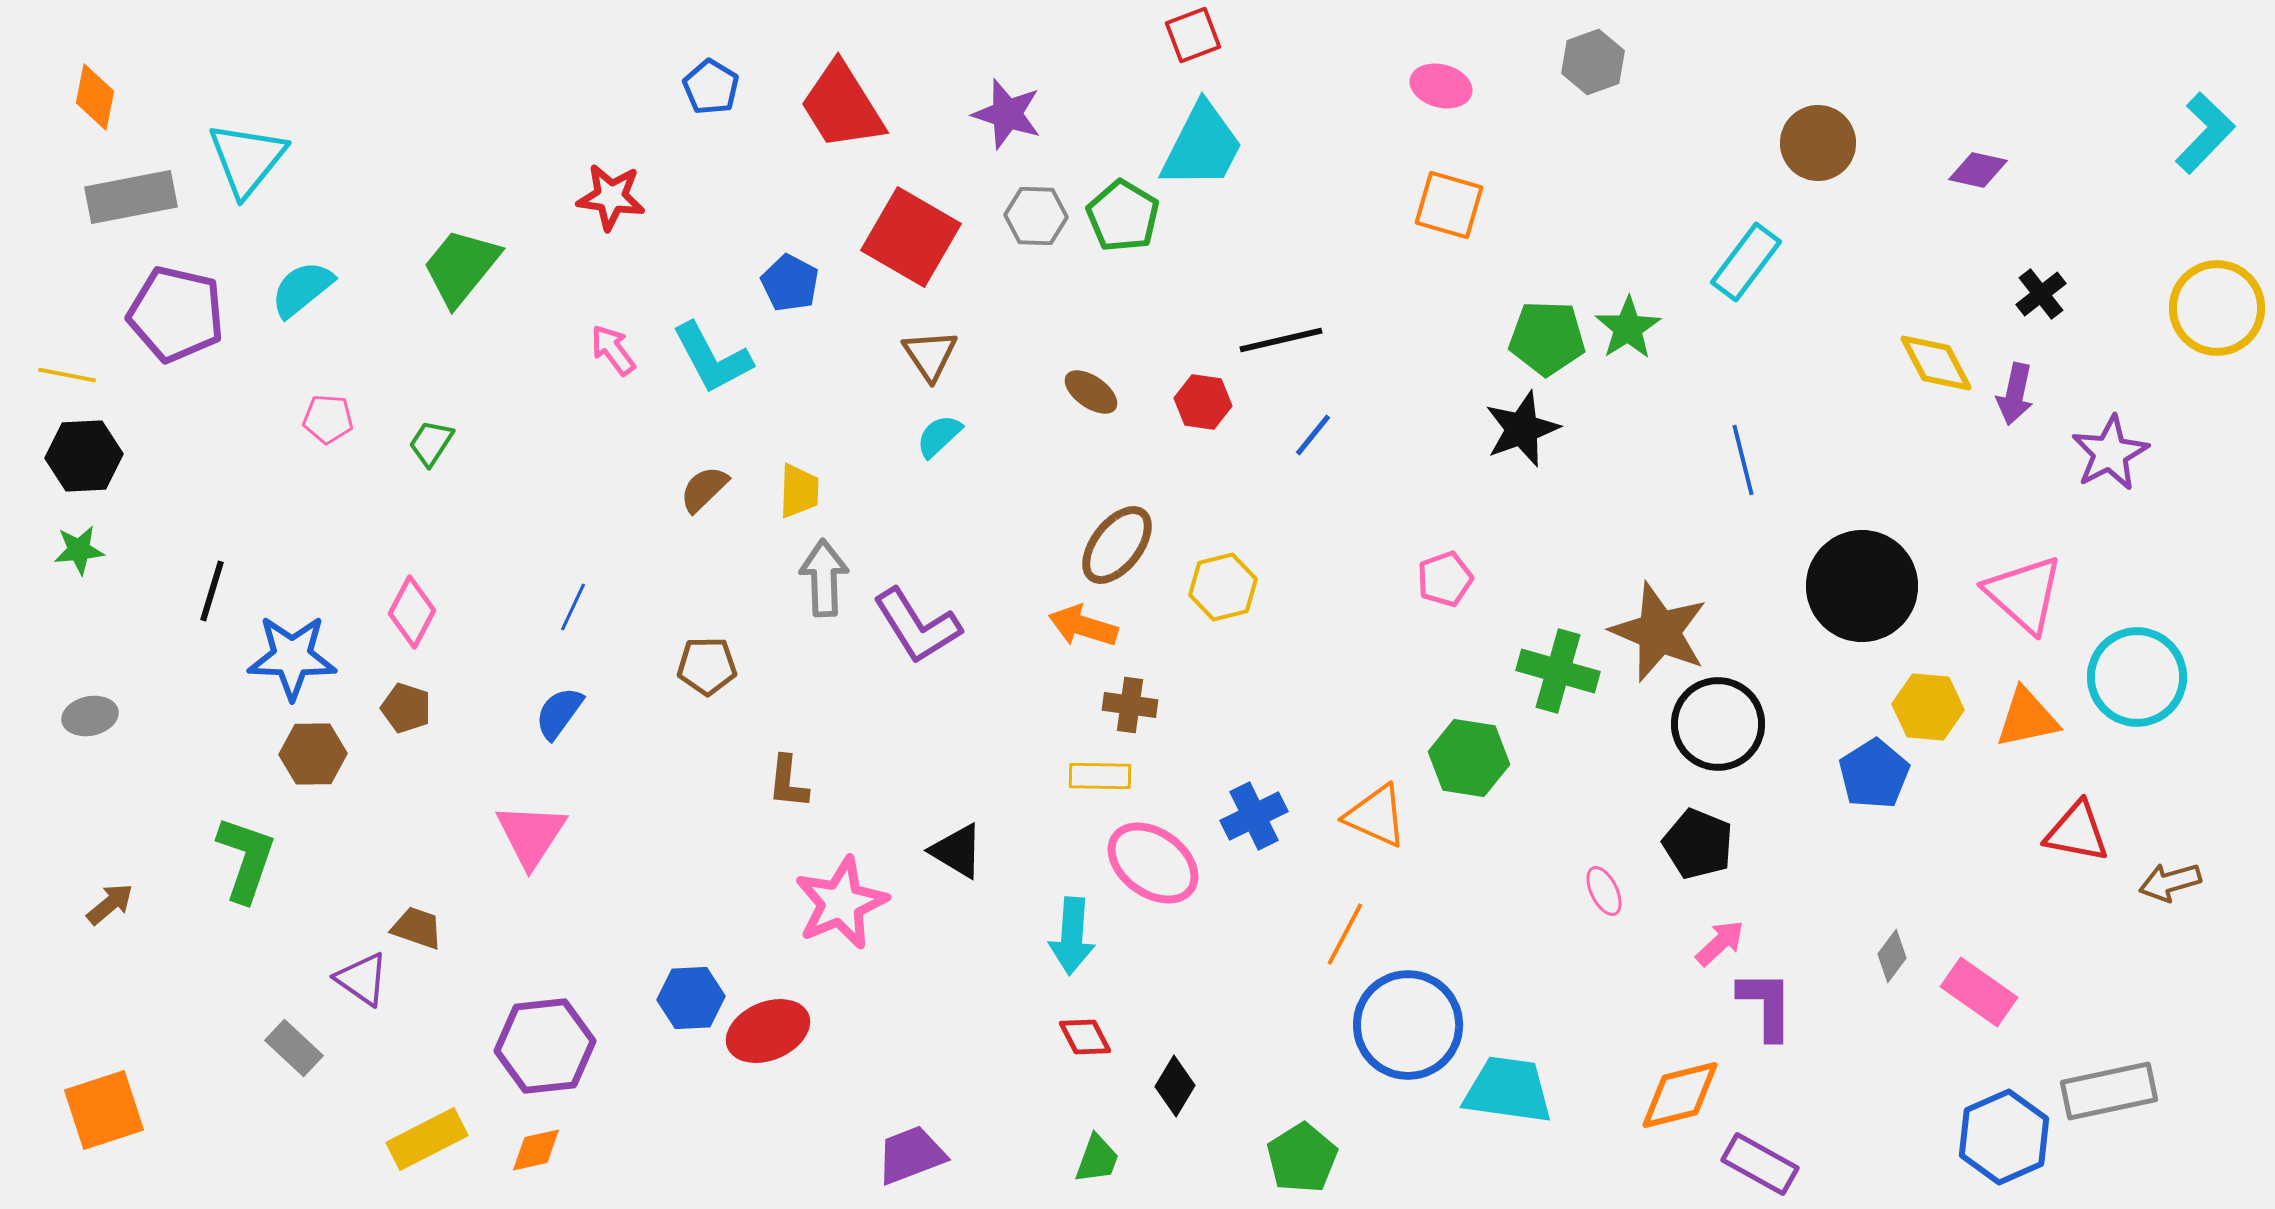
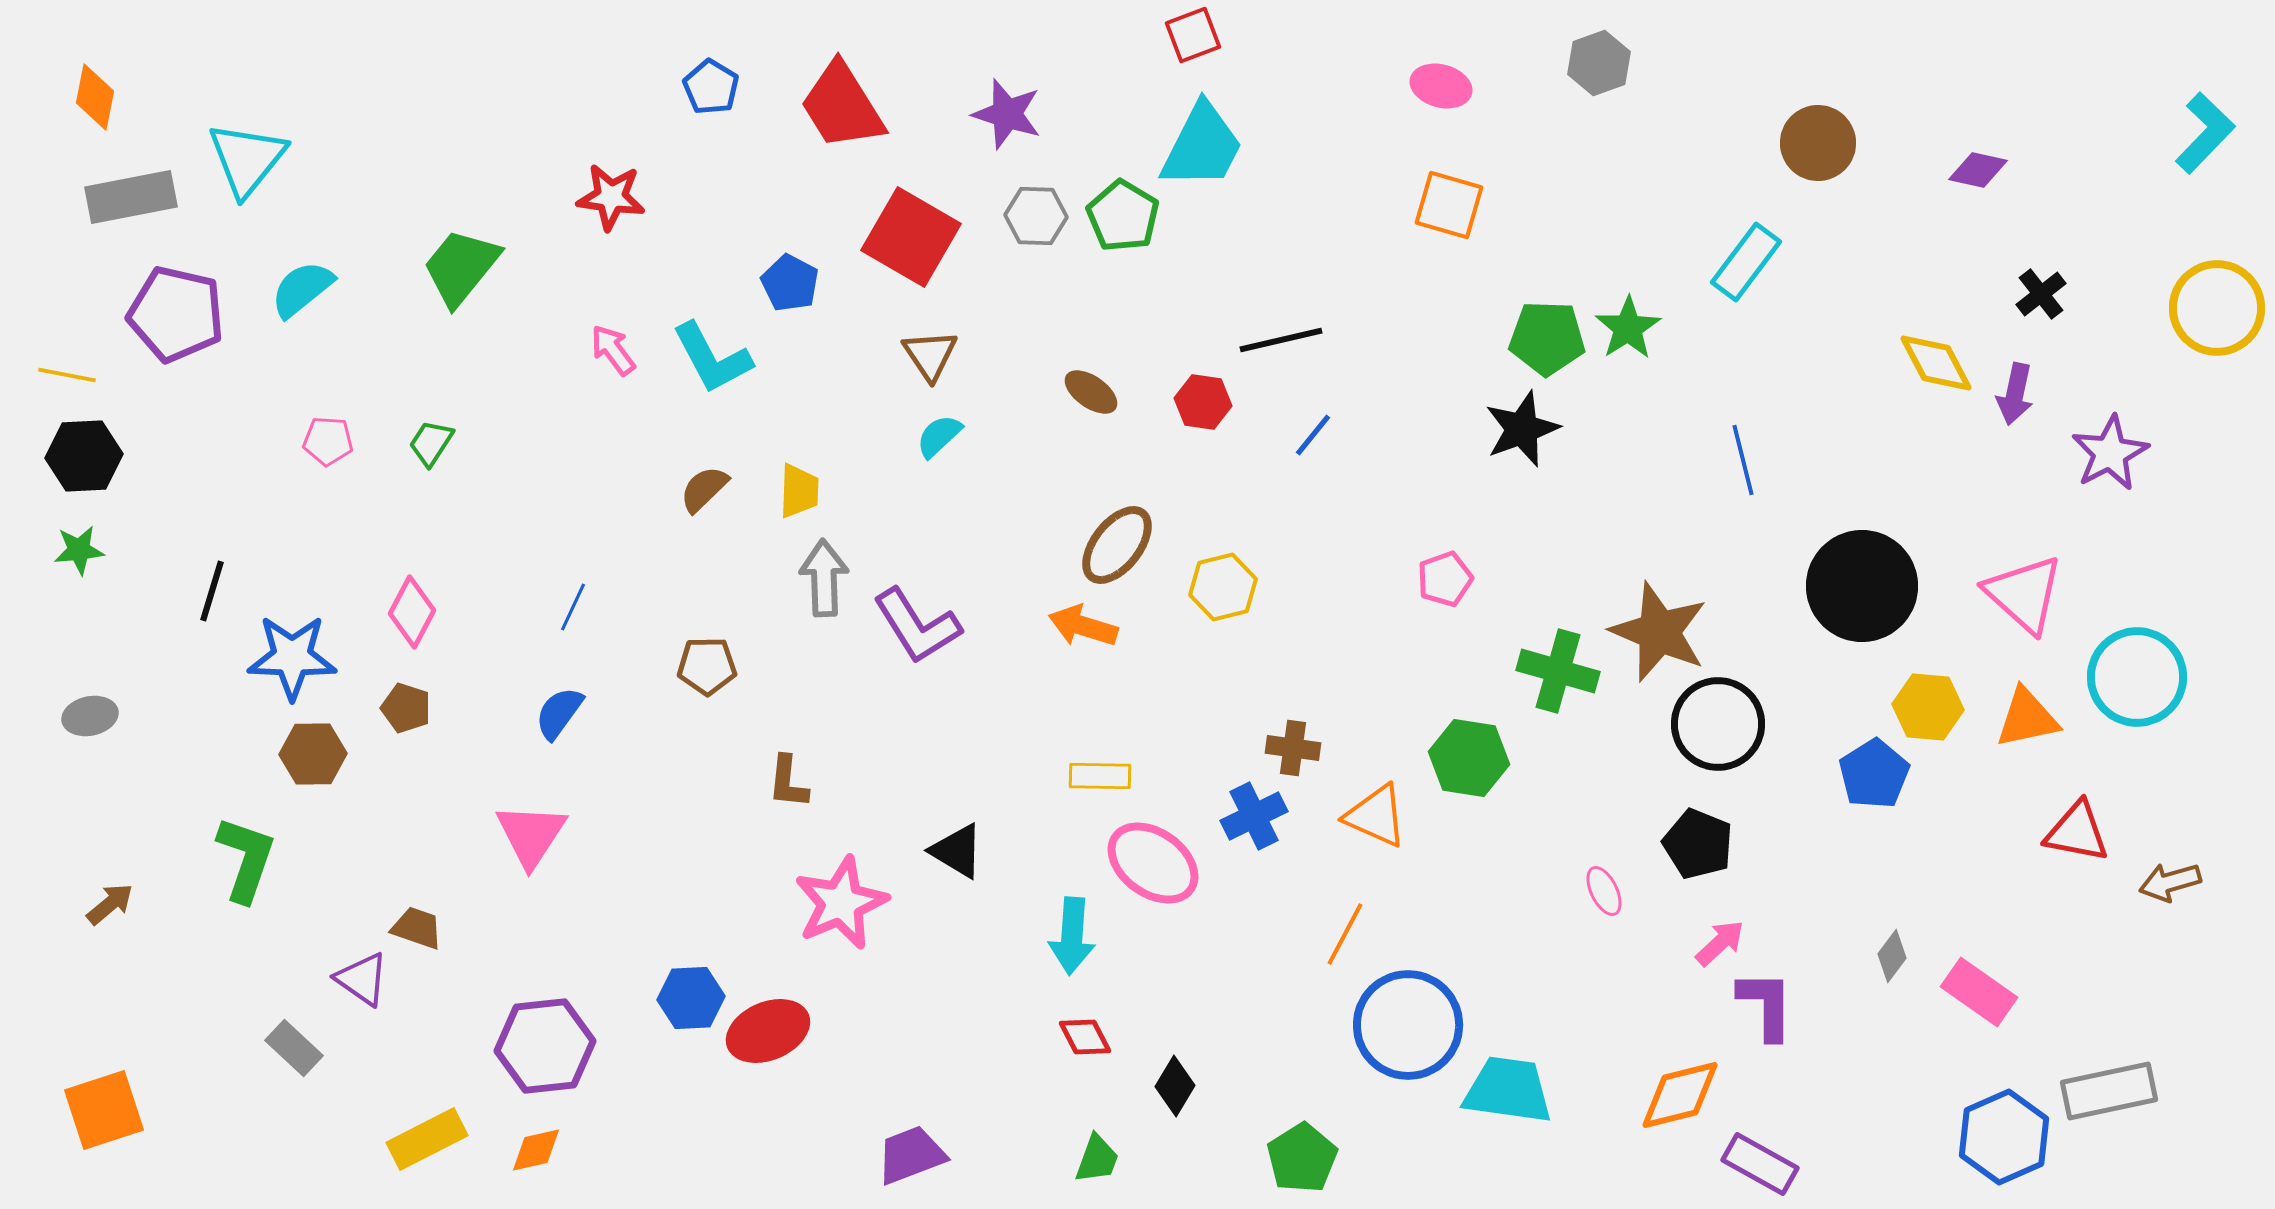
gray hexagon at (1593, 62): moved 6 px right, 1 px down
pink pentagon at (328, 419): moved 22 px down
brown cross at (1130, 705): moved 163 px right, 43 px down
